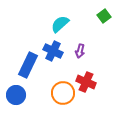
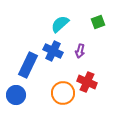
green square: moved 6 px left, 6 px down; rotated 16 degrees clockwise
red cross: moved 1 px right
